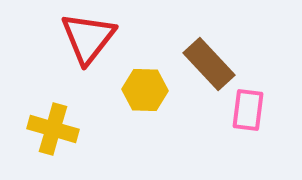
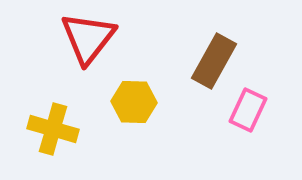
brown rectangle: moved 5 px right, 3 px up; rotated 72 degrees clockwise
yellow hexagon: moved 11 px left, 12 px down
pink rectangle: rotated 18 degrees clockwise
